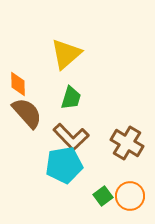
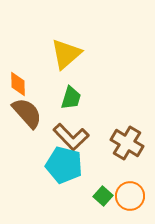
cyan pentagon: rotated 24 degrees clockwise
green square: rotated 12 degrees counterclockwise
